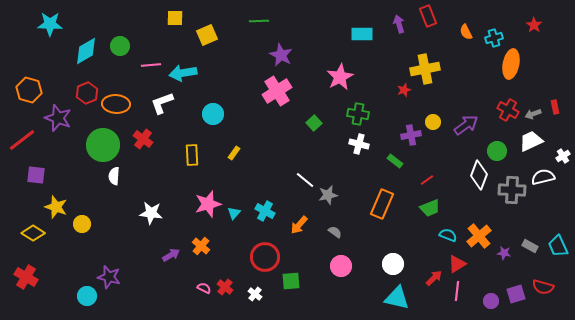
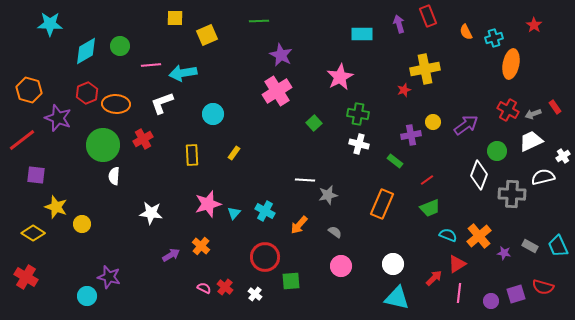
red rectangle at (555, 107): rotated 24 degrees counterclockwise
red cross at (143, 139): rotated 24 degrees clockwise
white line at (305, 180): rotated 36 degrees counterclockwise
gray cross at (512, 190): moved 4 px down
pink line at (457, 291): moved 2 px right, 2 px down
